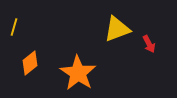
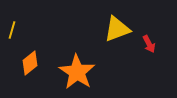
yellow line: moved 2 px left, 3 px down
orange star: moved 1 px left, 1 px up
